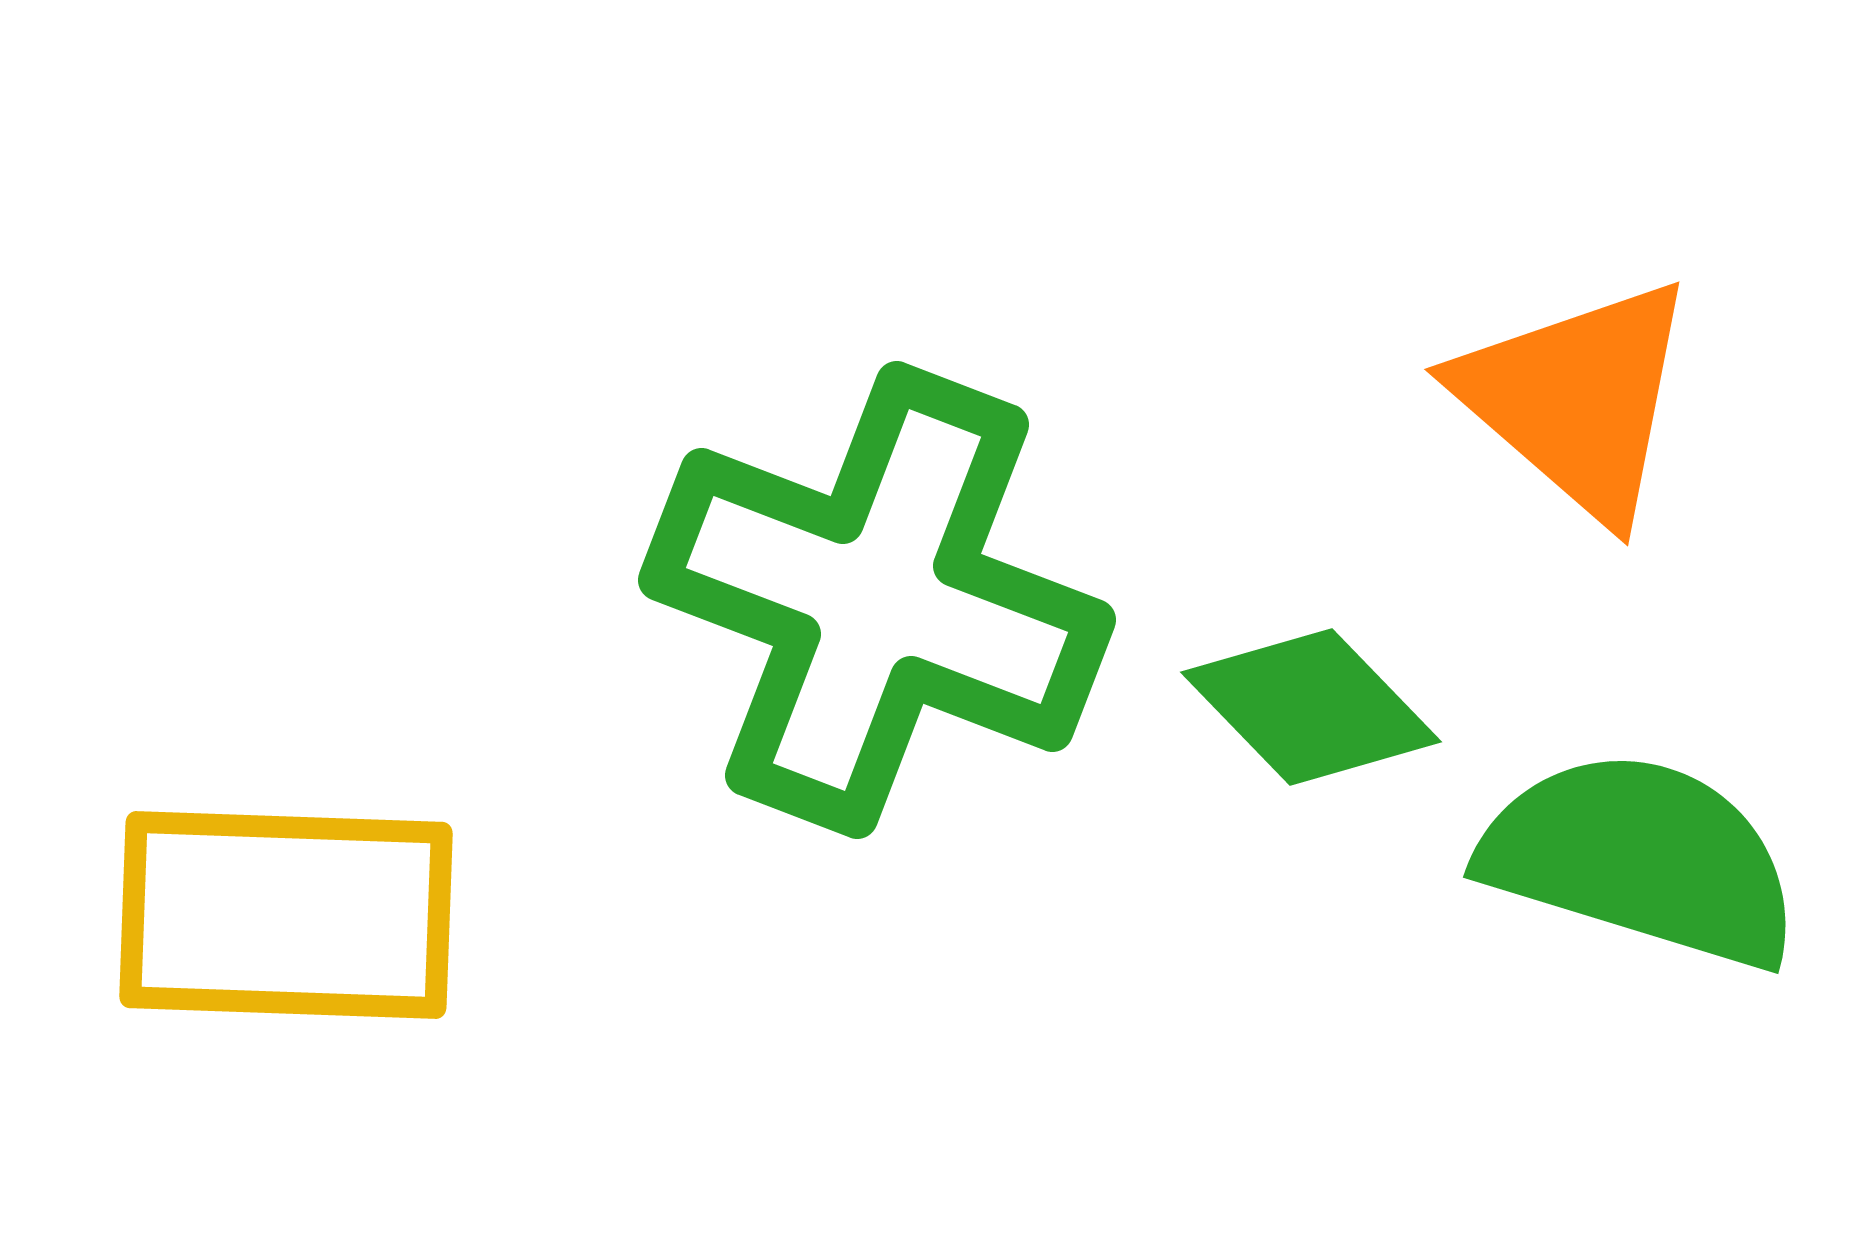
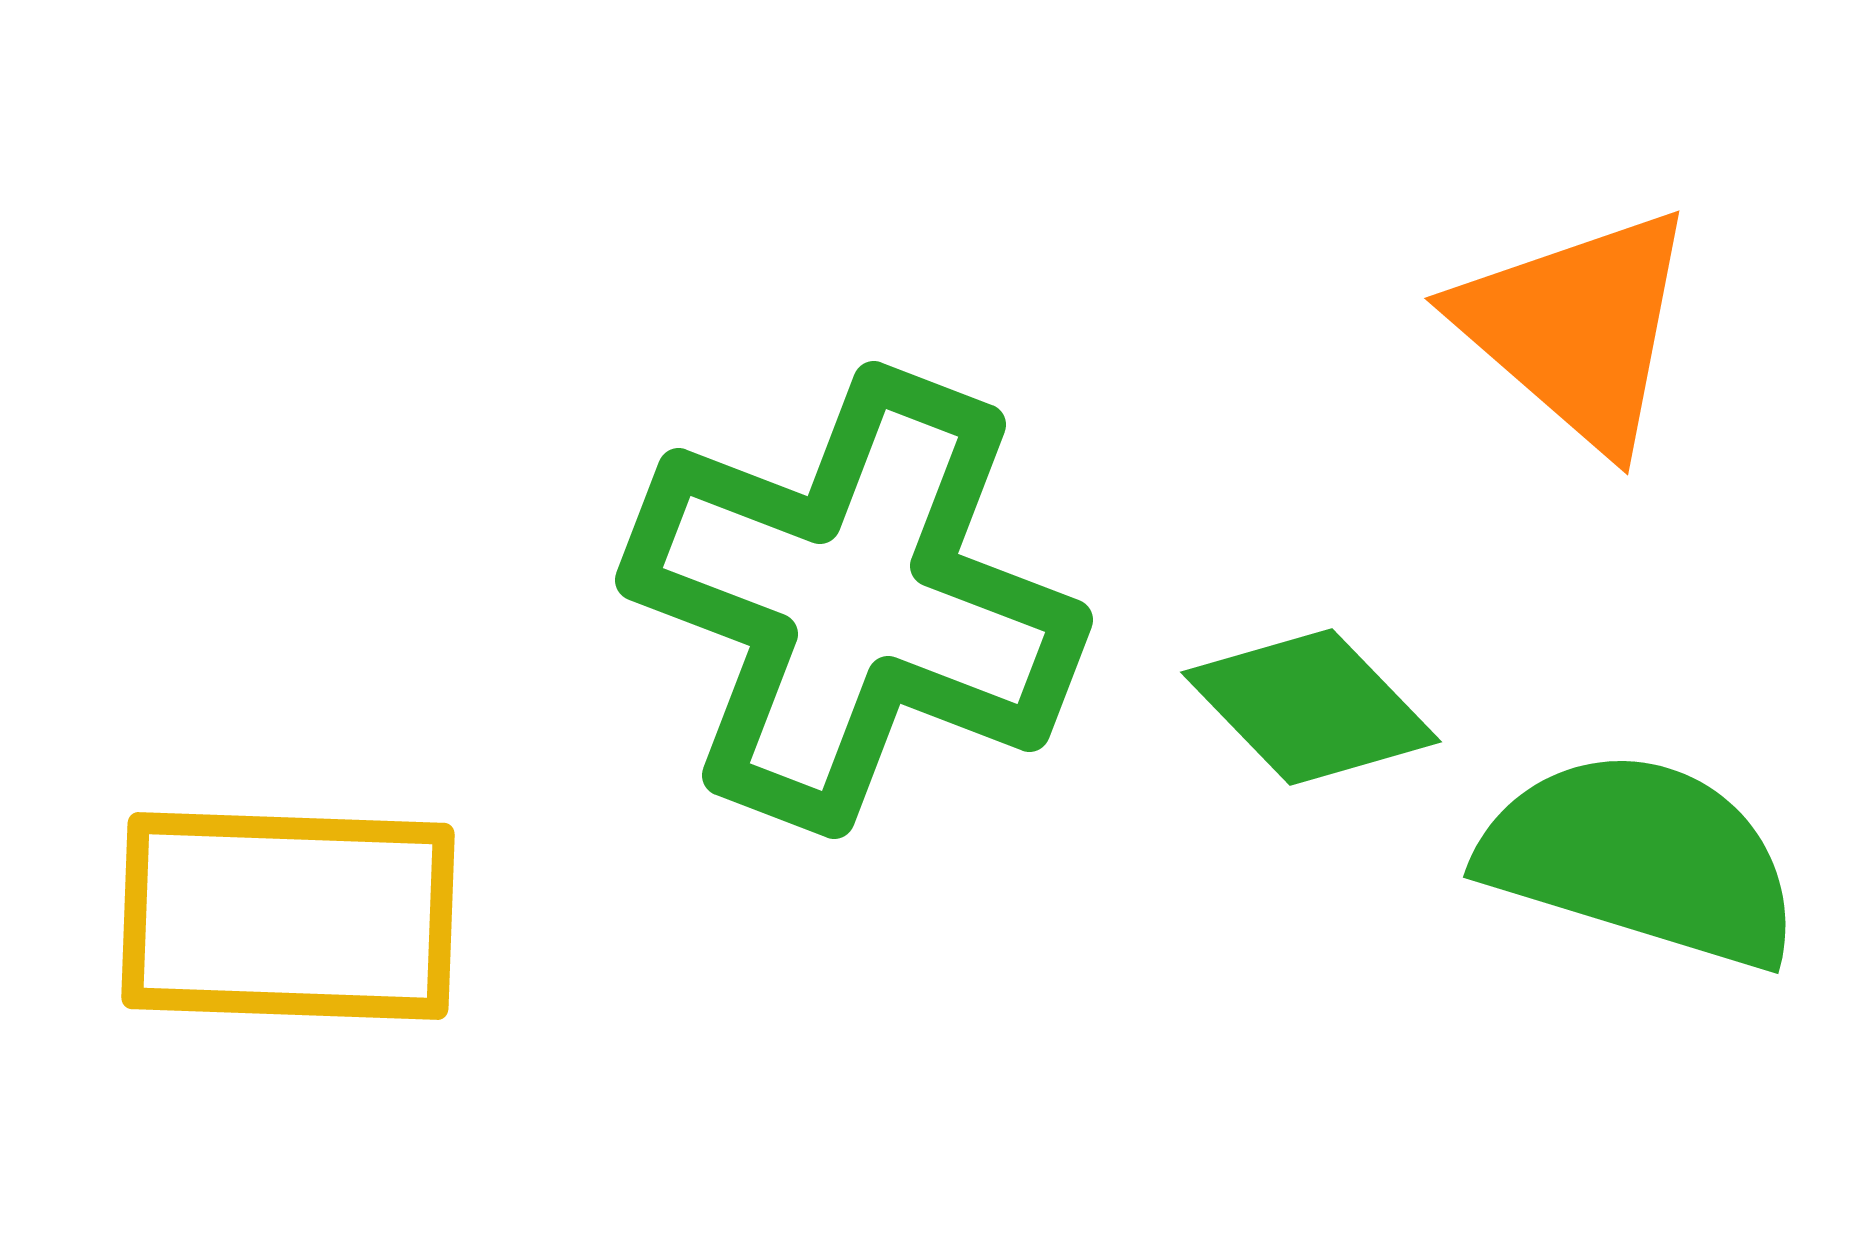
orange triangle: moved 71 px up
green cross: moved 23 px left
yellow rectangle: moved 2 px right, 1 px down
